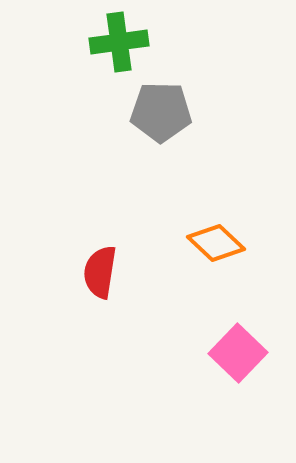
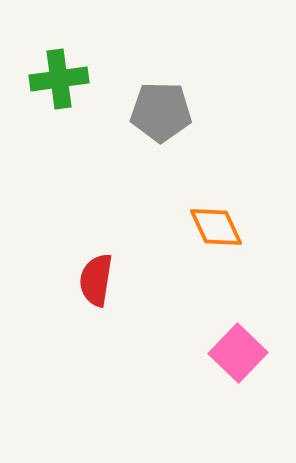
green cross: moved 60 px left, 37 px down
orange diamond: moved 16 px up; rotated 22 degrees clockwise
red semicircle: moved 4 px left, 8 px down
